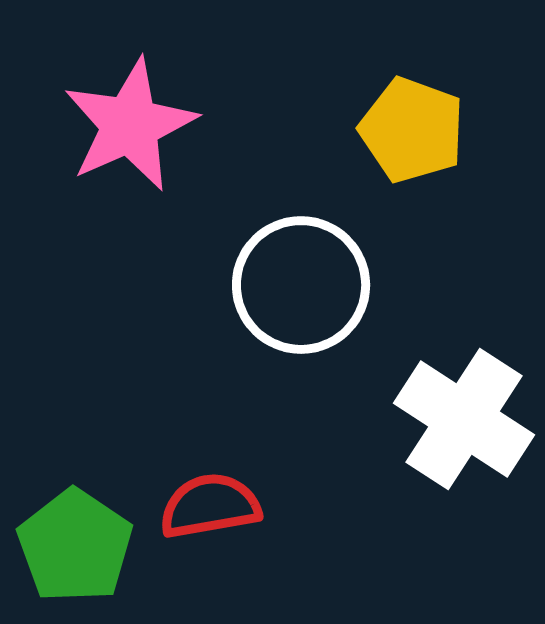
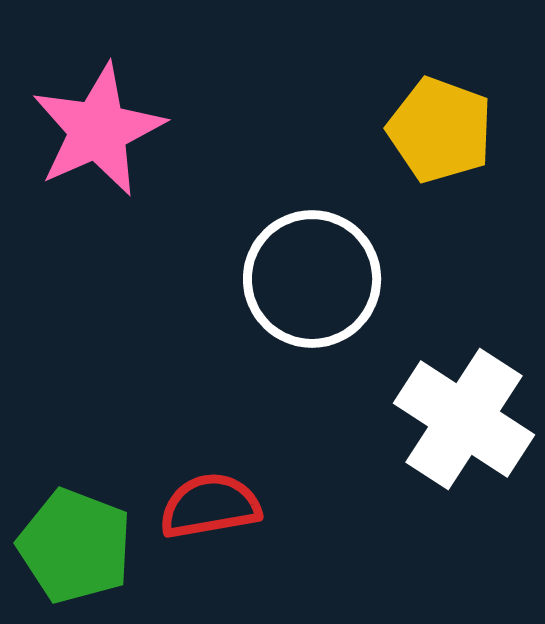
pink star: moved 32 px left, 5 px down
yellow pentagon: moved 28 px right
white circle: moved 11 px right, 6 px up
green pentagon: rotated 13 degrees counterclockwise
